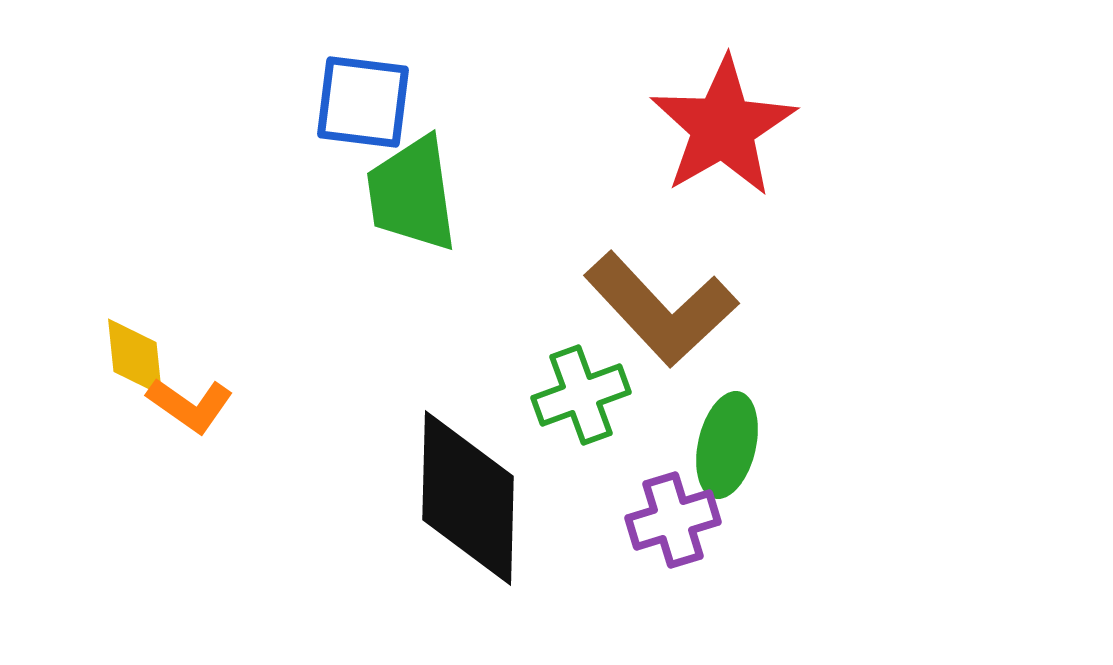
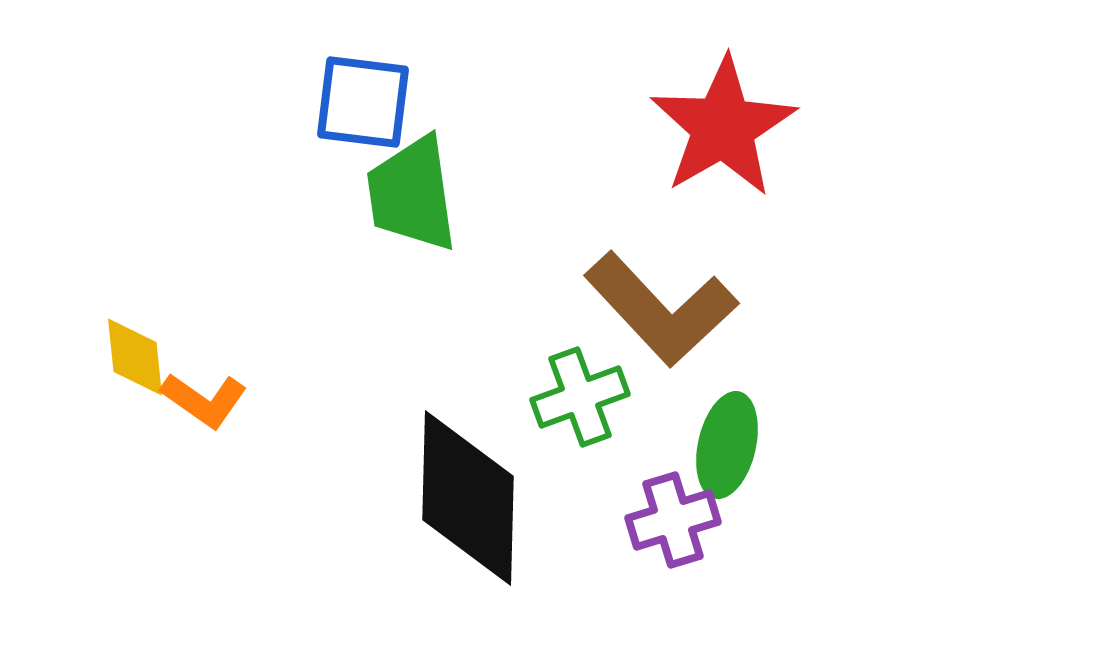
green cross: moved 1 px left, 2 px down
orange L-shape: moved 14 px right, 5 px up
